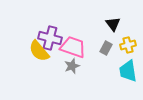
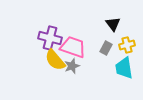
yellow cross: moved 1 px left
yellow semicircle: moved 16 px right, 9 px down
cyan trapezoid: moved 4 px left, 3 px up
